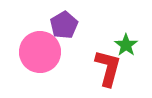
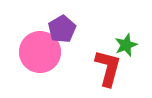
purple pentagon: moved 2 px left, 4 px down
green star: rotated 15 degrees clockwise
